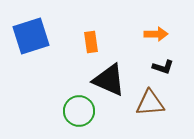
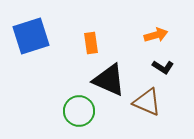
orange arrow: moved 1 px down; rotated 15 degrees counterclockwise
orange rectangle: moved 1 px down
black L-shape: rotated 15 degrees clockwise
brown triangle: moved 3 px left, 1 px up; rotated 28 degrees clockwise
